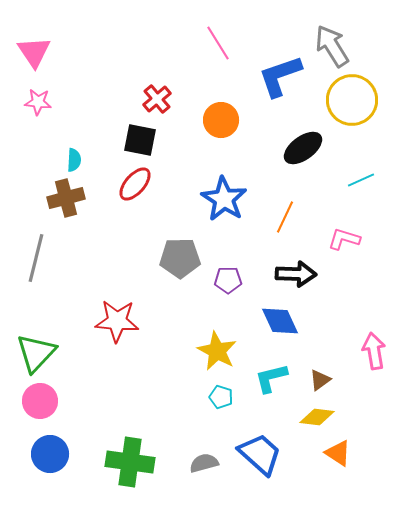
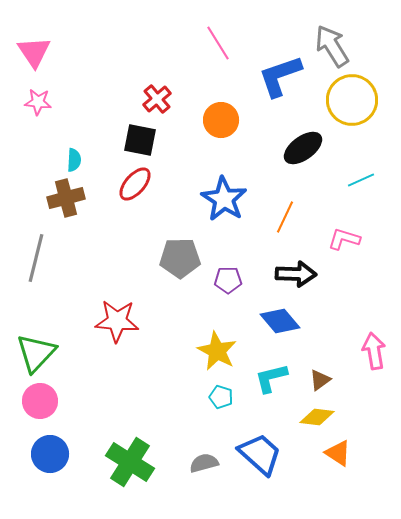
blue diamond: rotated 15 degrees counterclockwise
green cross: rotated 24 degrees clockwise
